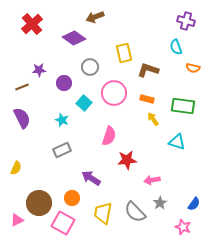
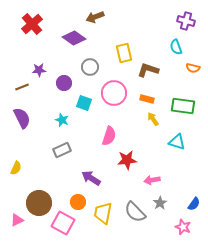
cyan square: rotated 21 degrees counterclockwise
orange circle: moved 6 px right, 4 px down
